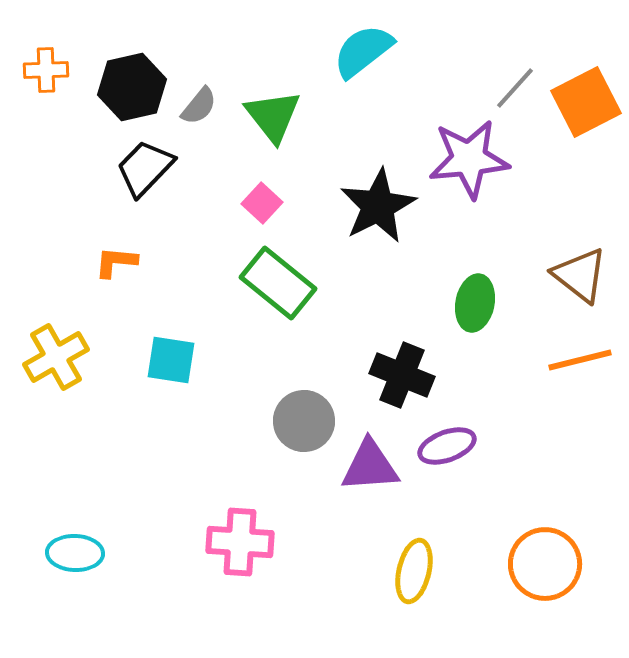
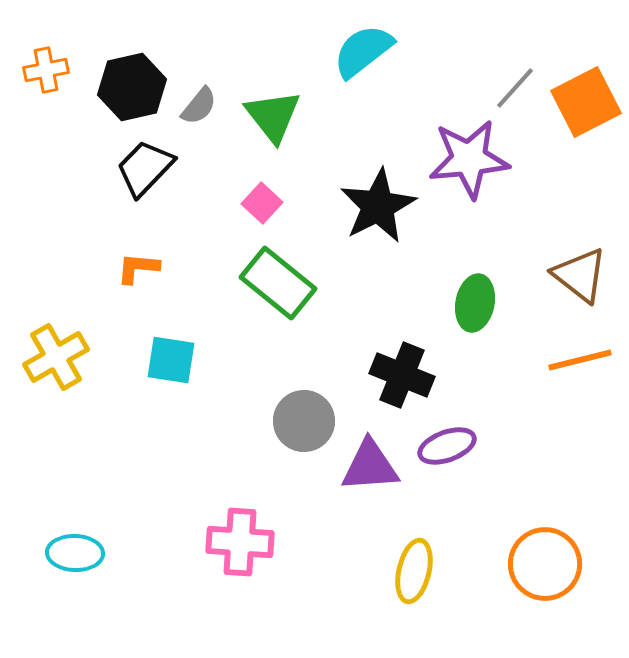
orange cross: rotated 9 degrees counterclockwise
orange L-shape: moved 22 px right, 6 px down
